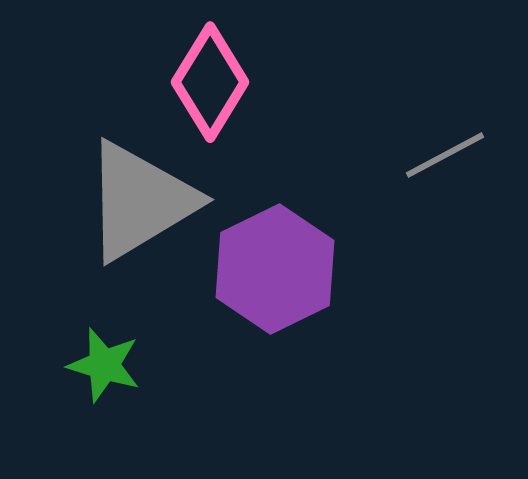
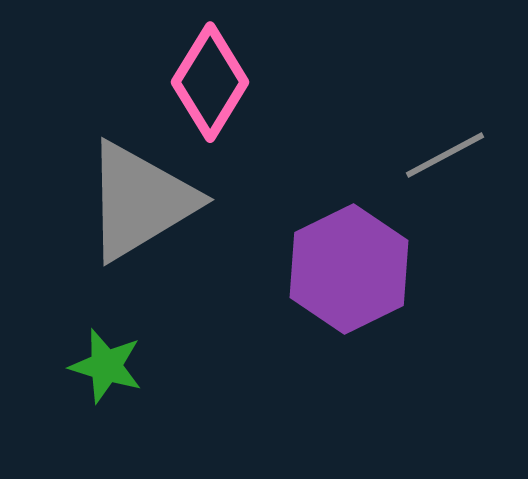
purple hexagon: moved 74 px right
green star: moved 2 px right, 1 px down
